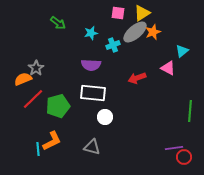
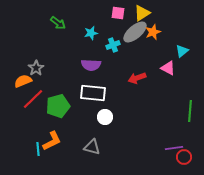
orange semicircle: moved 2 px down
